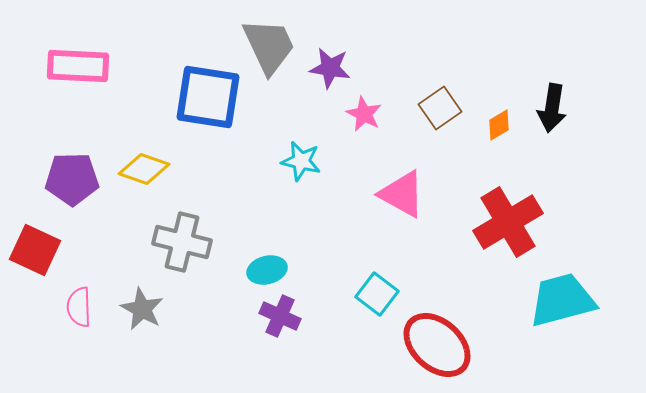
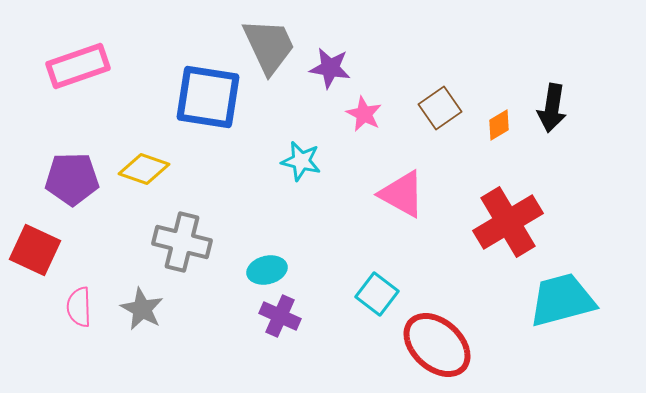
pink rectangle: rotated 22 degrees counterclockwise
